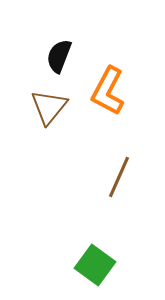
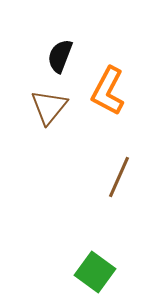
black semicircle: moved 1 px right
green square: moved 7 px down
